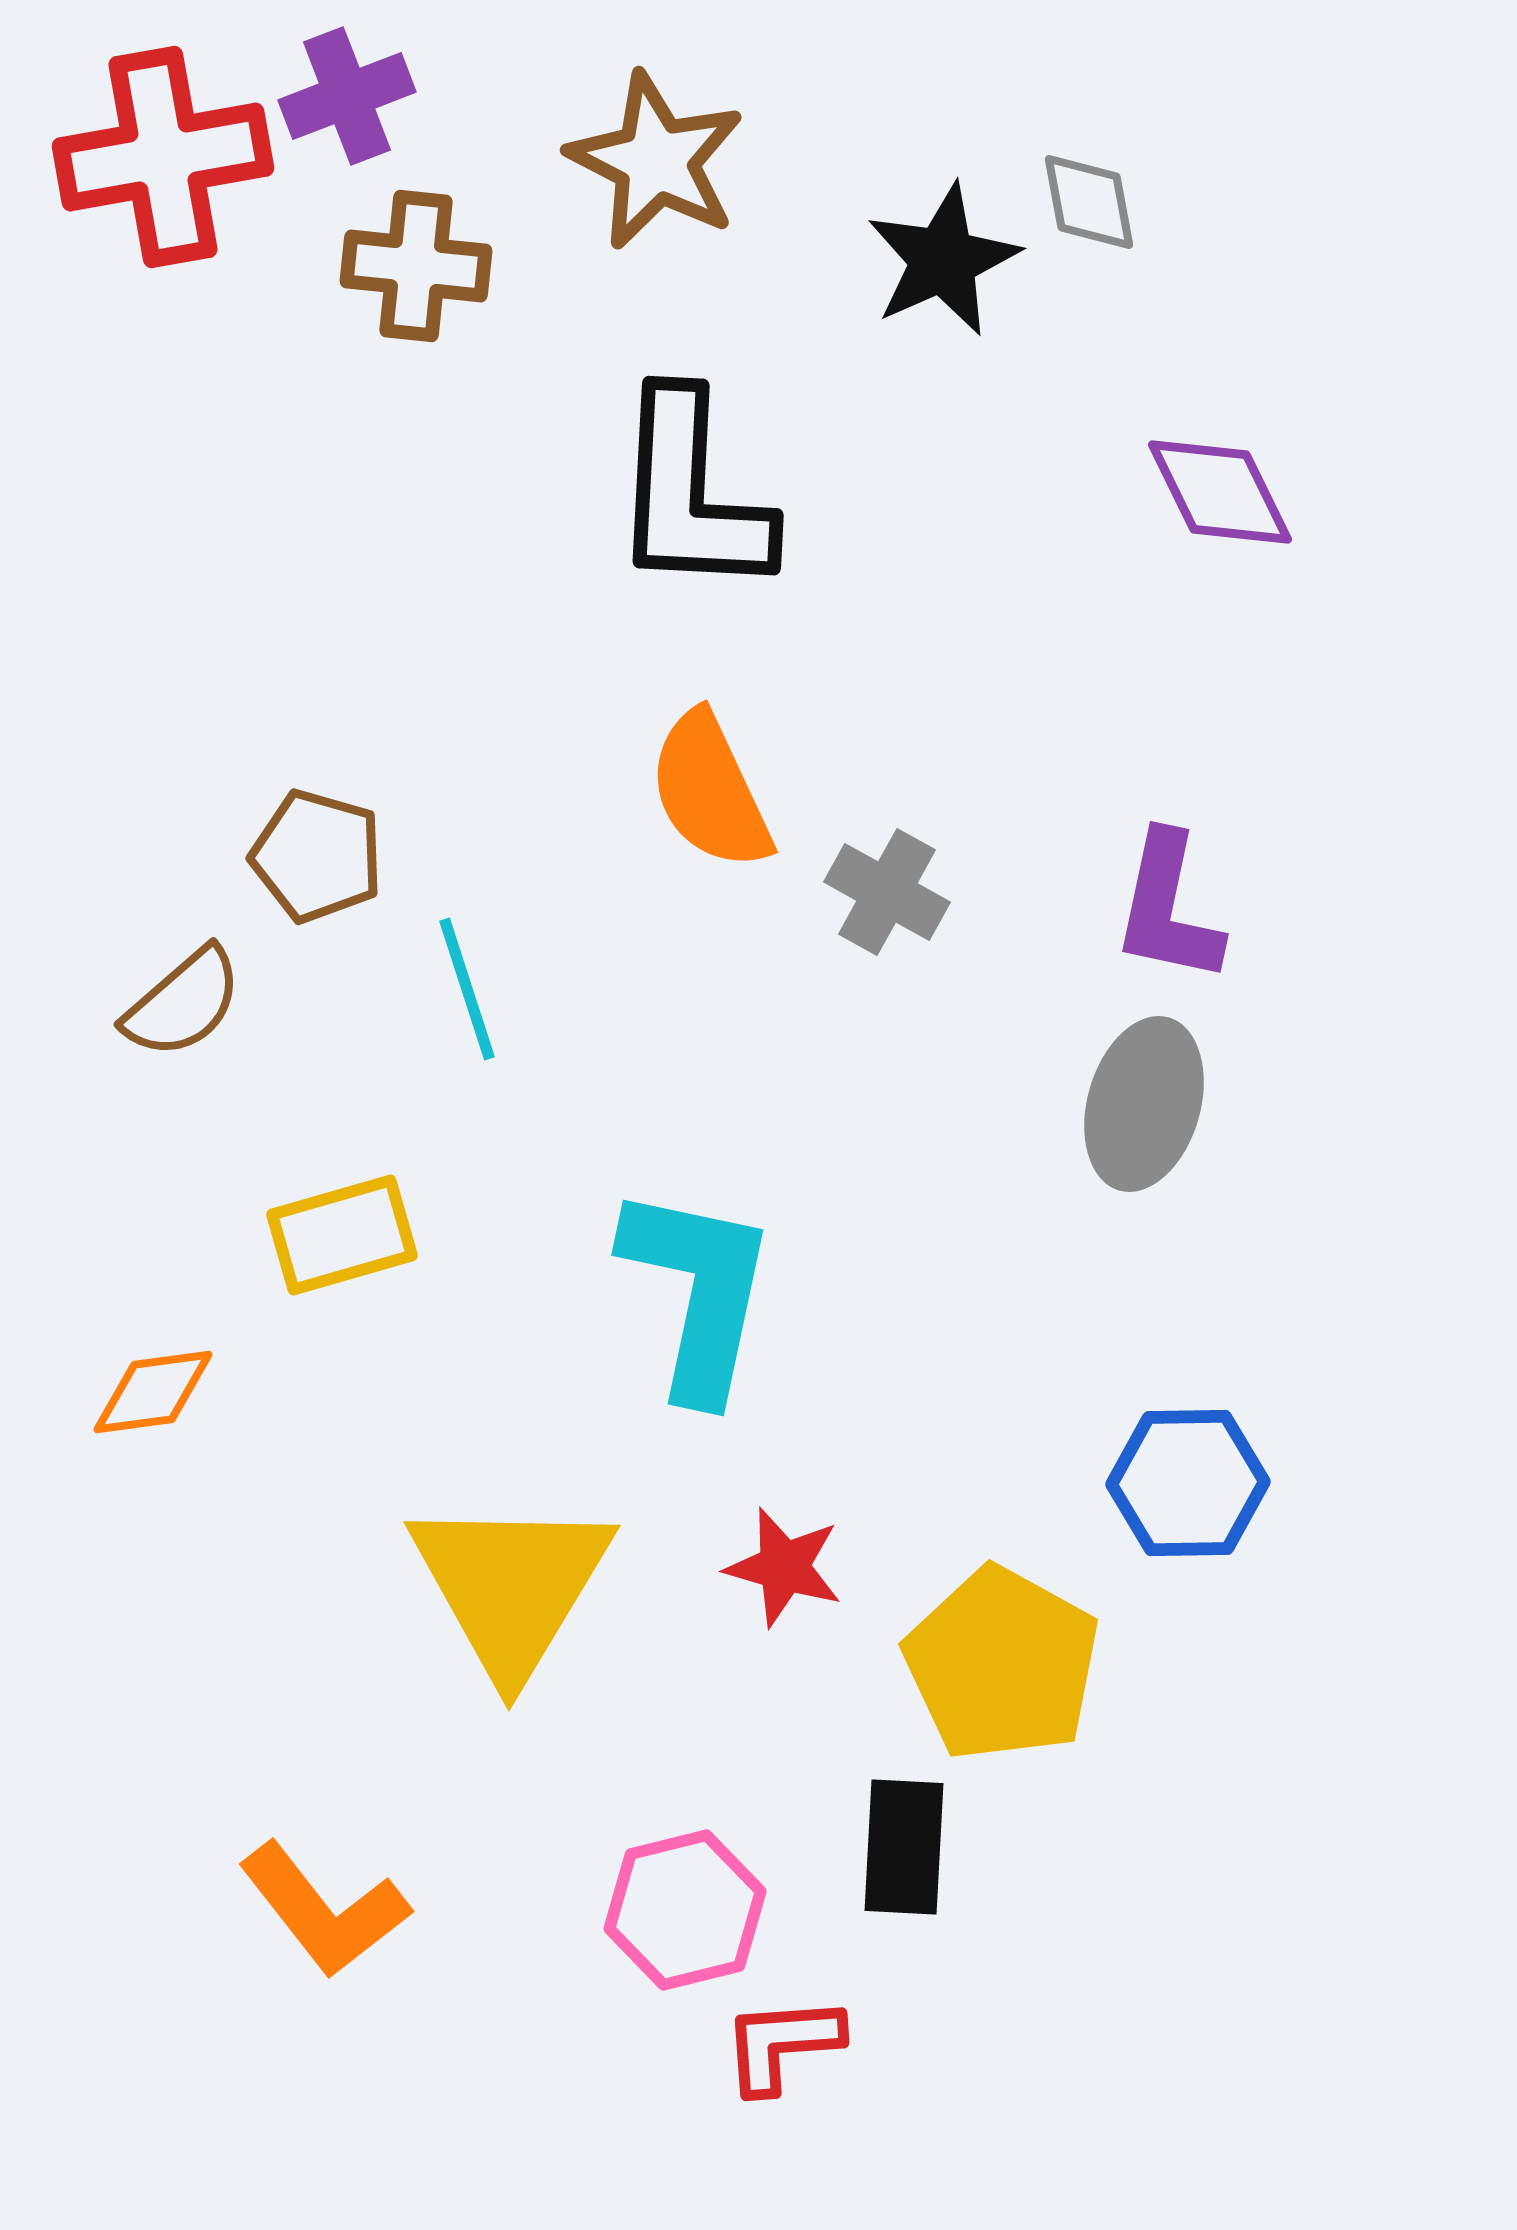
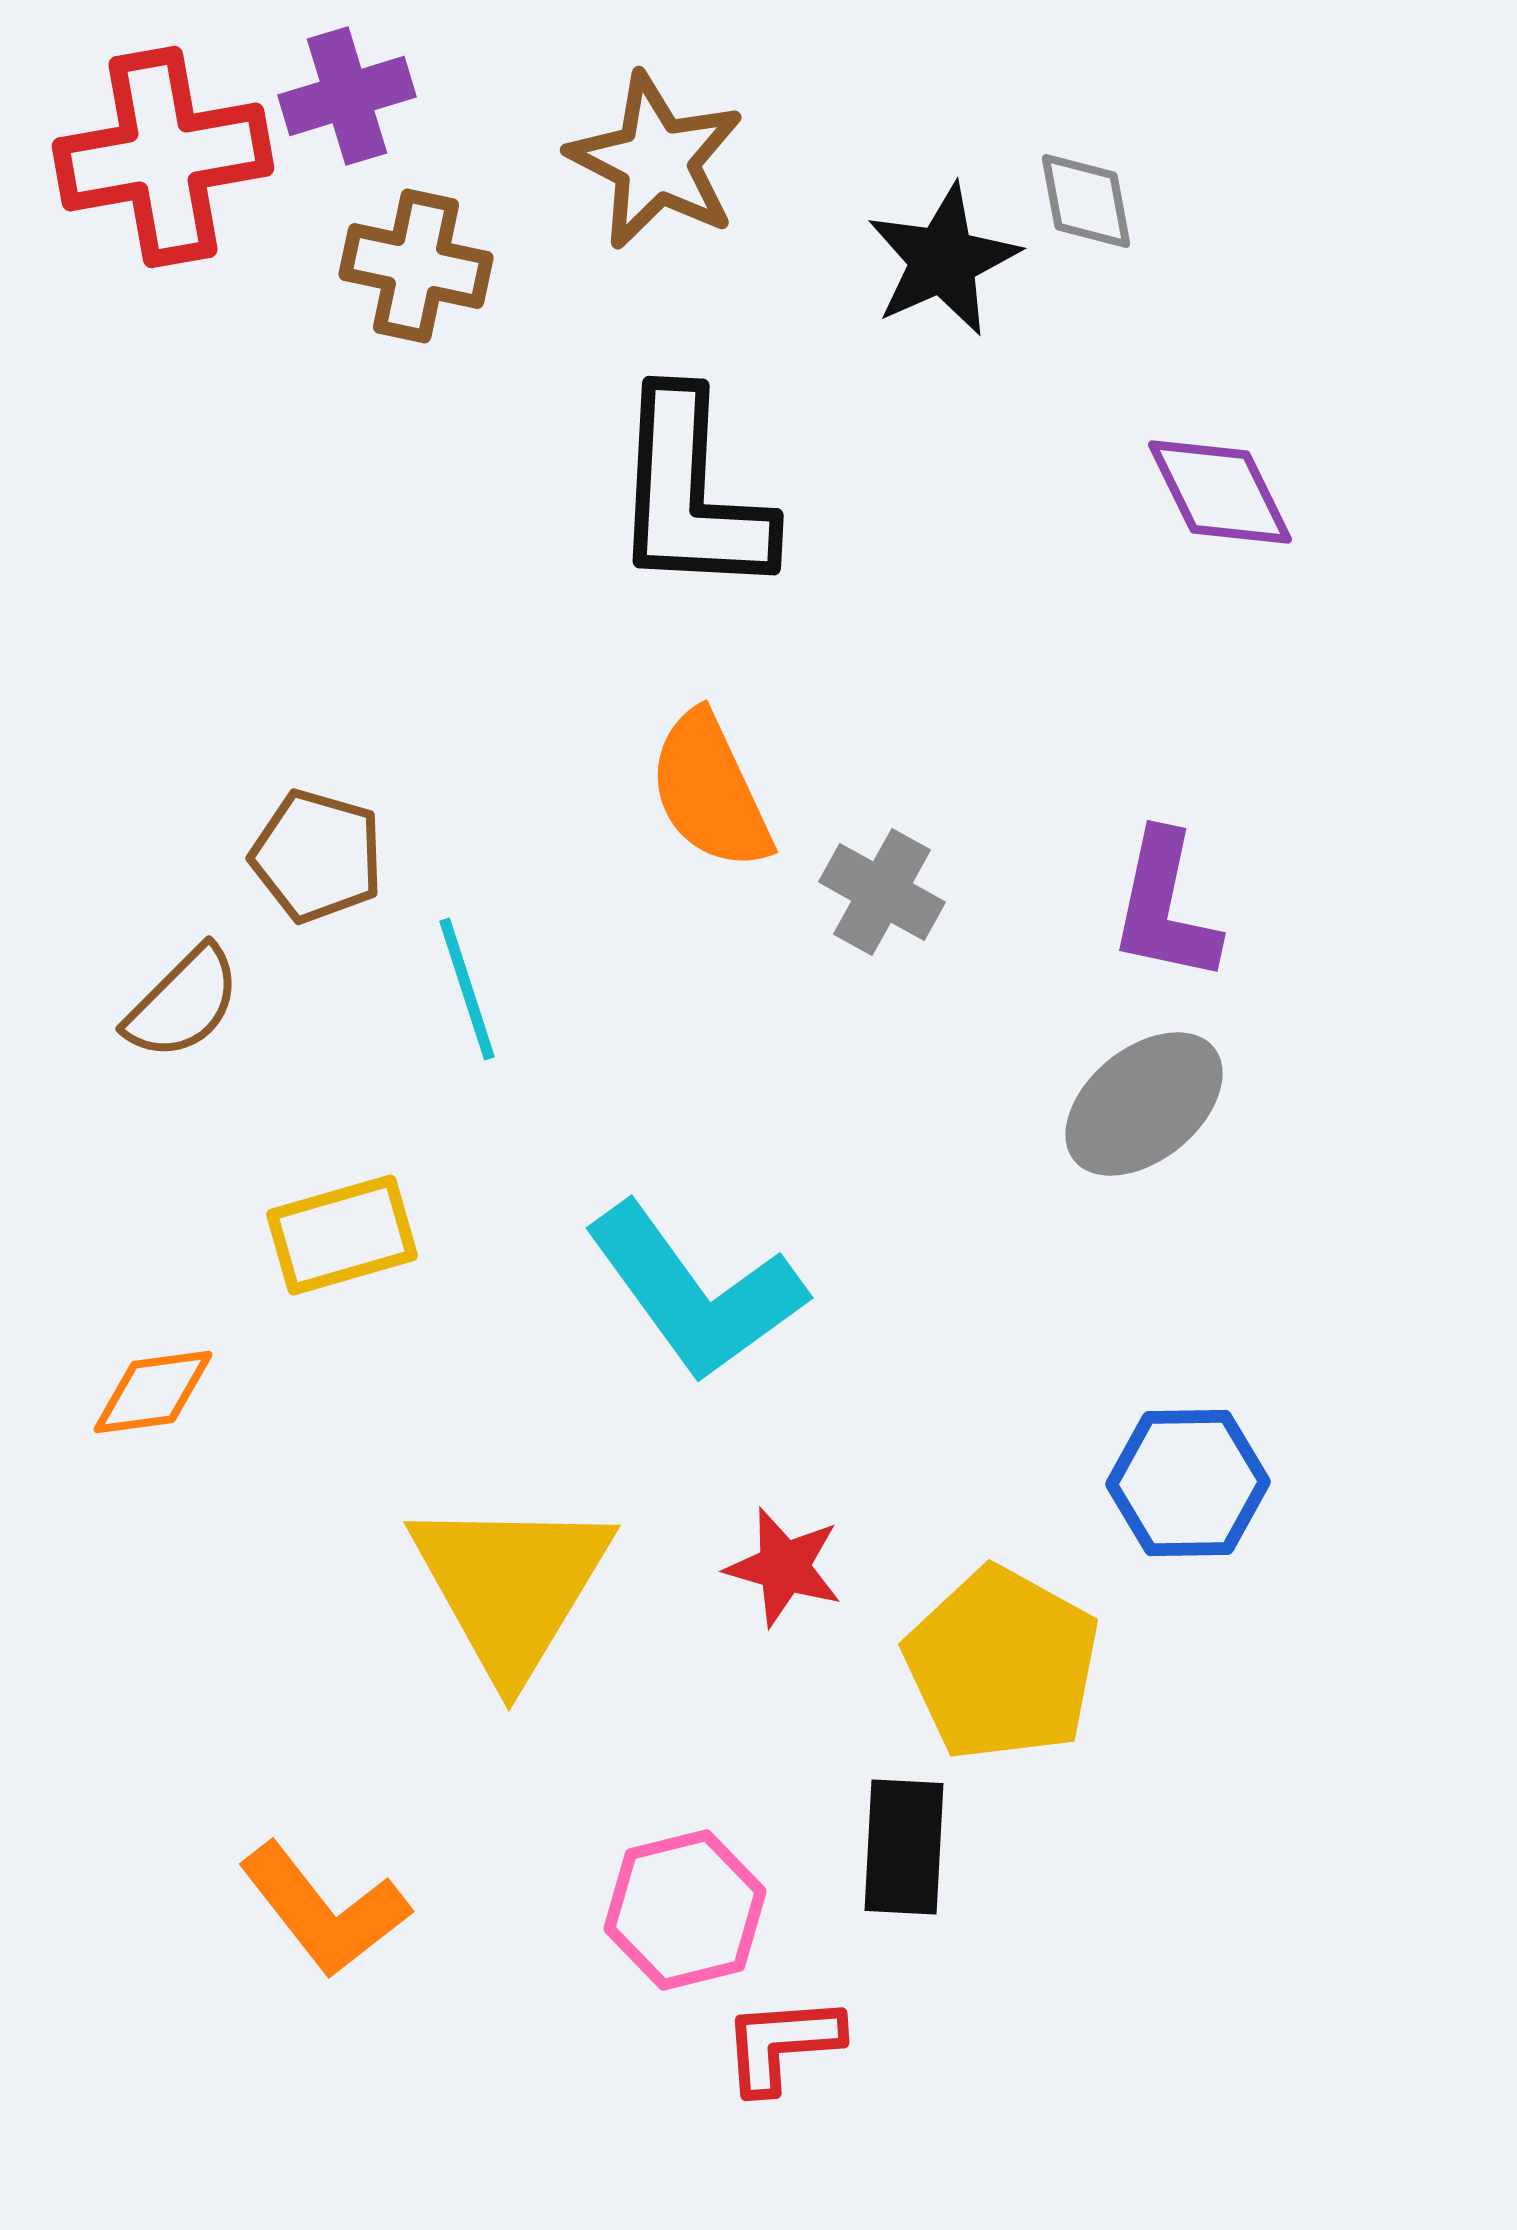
purple cross: rotated 4 degrees clockwise
gray diamond: moved 3 px left, 1 px up
brown cross: rotated 6 degrees clockwise
gray cross: moved 5 px left
purple L-shape: moved 3 px left, 1 px up
brown semicircle: rotated 4 degrees counterclockwise
gray ellipse: rotated 35 degrees clockwise
cyan L-shape: moved 3 px left; rotated 132 degrees clockwise
